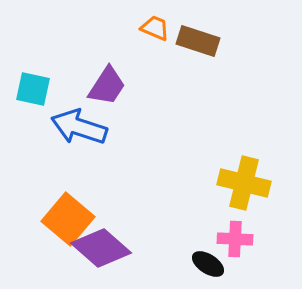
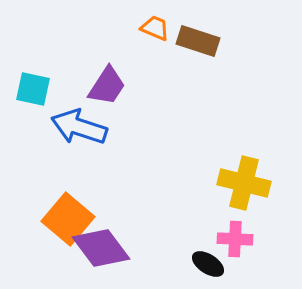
purple diamond: rotated 12 degrees clockwise
